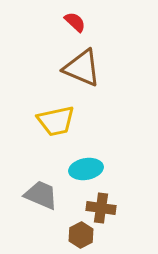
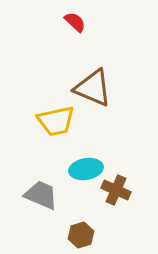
brown triangle: moved 11 px right, 20 px down
brown cross: moved 15 px right, 18 px up; rotated 16 degrees clockwise
brown hexagon: rotated 10 degrees clockwise
